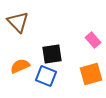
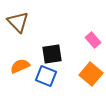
orange square: rotated 35 degrees counterclockwise
